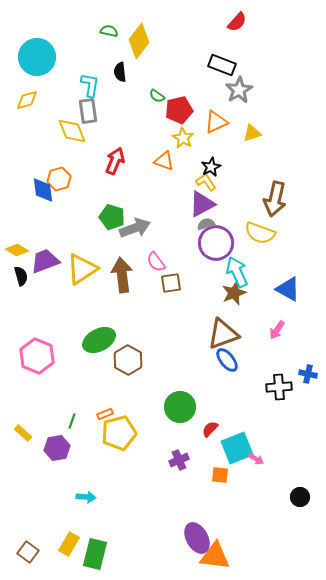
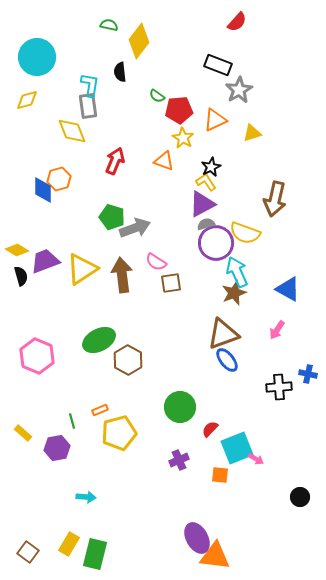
green semicircle at (109, 31): moved 6 px up
black rectangle at (222, 65): moved 4 px left
red pentagon at (179, 110): rotated 8 degrees clockwise
gray rectangle at (88, 111): moved 5 px up
orange triangle at (216, 122): moved 1 px left, 2 px up
blue diamond at (43, 190): rotated 8 degrees clockwise
yellow semicircle at (260, 233): moved 15 px left
pink semicircle at (156, 262): rotated 20 degrees counterclockwise
orange rectangle at (105, 414): moved 5 px left, 4 px up
green line at (72, 421): rotated 35 degrees counterclockwise
